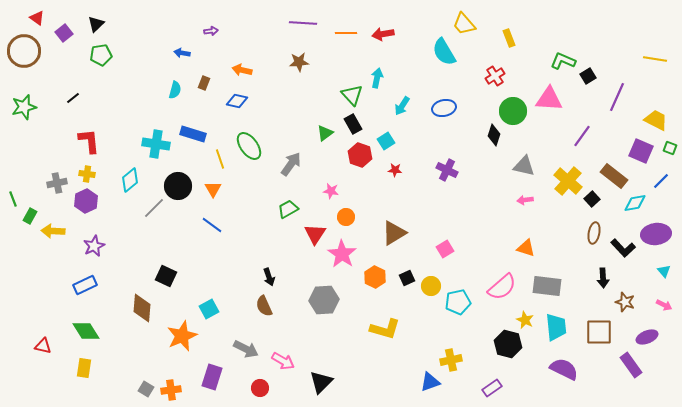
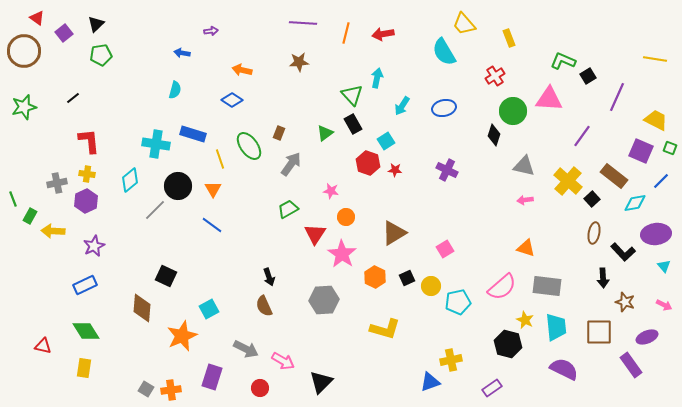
orange line at (346, 33): rotated 75 degrees counterclockwise
brown rectangle at (204, 83): moved 75 px right, 50 px down
blue diamond at (237, 101): moved 5 px left, 1 px up; rotated 20 degrees clockwise
red hexagon at (360, 155): moved 8 px right, 8 px down
gray line at (154, 208): moved 1 px right, 2 px down
black L-shape at (623, 248): moved 4 px down
cyan triangle at (664, 271): moved 5 px up
